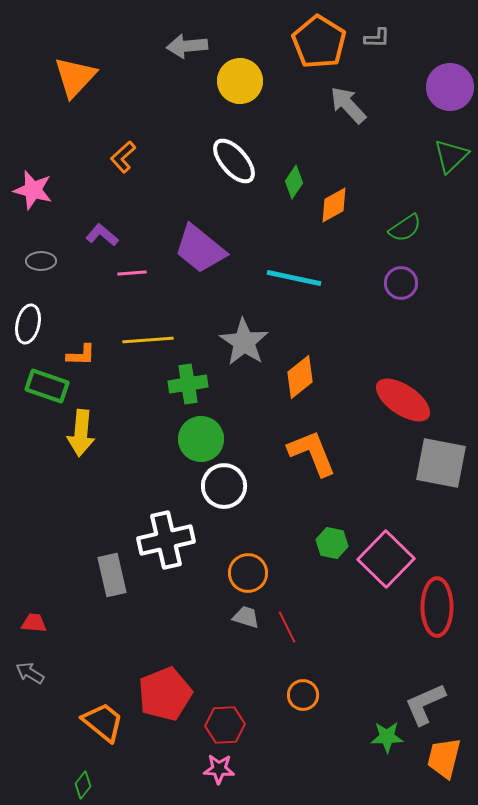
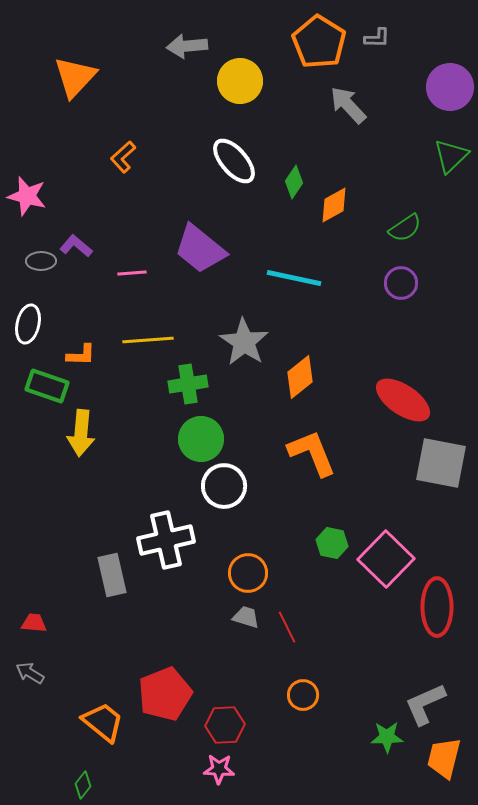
pink star at (33, 190): moved 6 px left, 6 px down
purple L-shape at (102, 235): moved 26 px left, 11 px down
